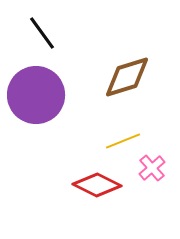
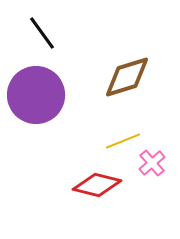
pink cross: moved 5 px up
red diamond: rotated 12 degrees counterclockwise
